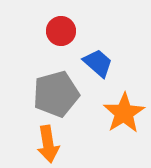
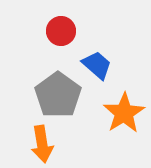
blue trapezoid: moved 1 px left, 2 px down
gray pentagon: moved 2 px right, 1 px down; rotated 21 degrees counterclockwise
orange arrow: moved 6 px left
